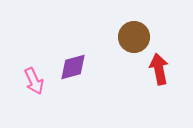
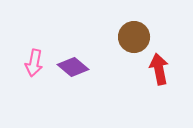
purple diamond: rotated 56 degrees clockwise
pink arrow: moved 18 px up; rotated 36 degrees clockwise
